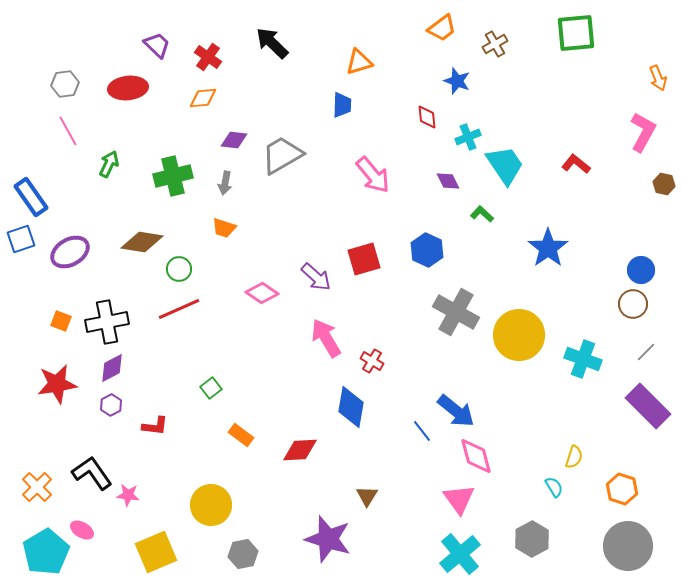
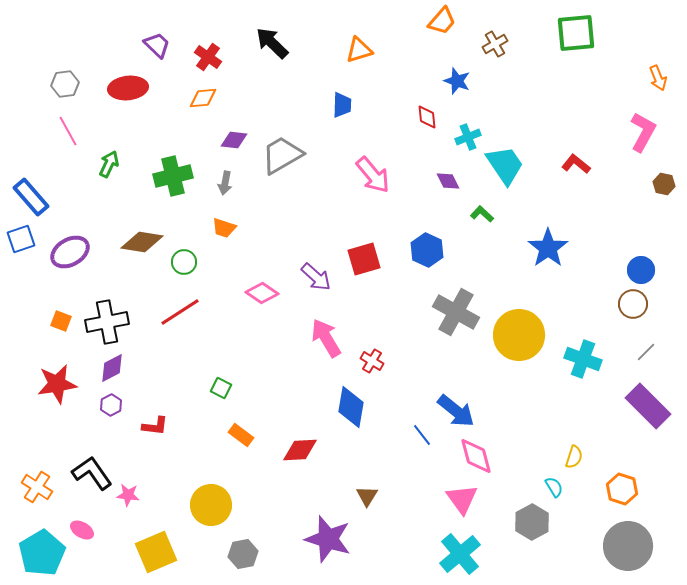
orange trapezoid at (442, 28): moved 7 px up; rotated 12 degrees counterclockwise
orange triangle at (359, 62): moved 12 px up
blue rectangle at (31, 197): rotated 6 degrees counterclockwise
green circle at (179, 269): moved 5 px right, 7 px up
red line at (179, 309): moved 1 px right, 3 px down; rotated 9 degrees counterclockwise
green square at (211, 388): moved 10 px right; rotated 25 degrees counterclockwise
blue line at (422, 431): moved 4 px down
orange cross at (37, 487): rotated 12 degrees counterclockwise
pink triangle at (459, 499): moved 3 px right
gray hexagon at (532, 539): moved 17 px up
cyan pentagon at (46, 552): moved 4 px left, 1 px down
